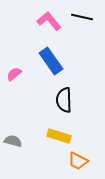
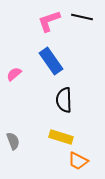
pink L-shape: rotated 70 degrees counterclockwise
yellow rectangle: moved 2 px right, 1 px down
gray semicircle: rotated 54 degrees clockwise
